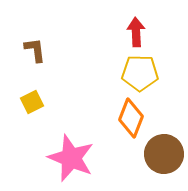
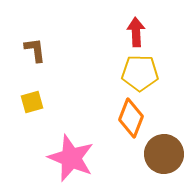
yellow square: rotated 10 degrees clockwise
